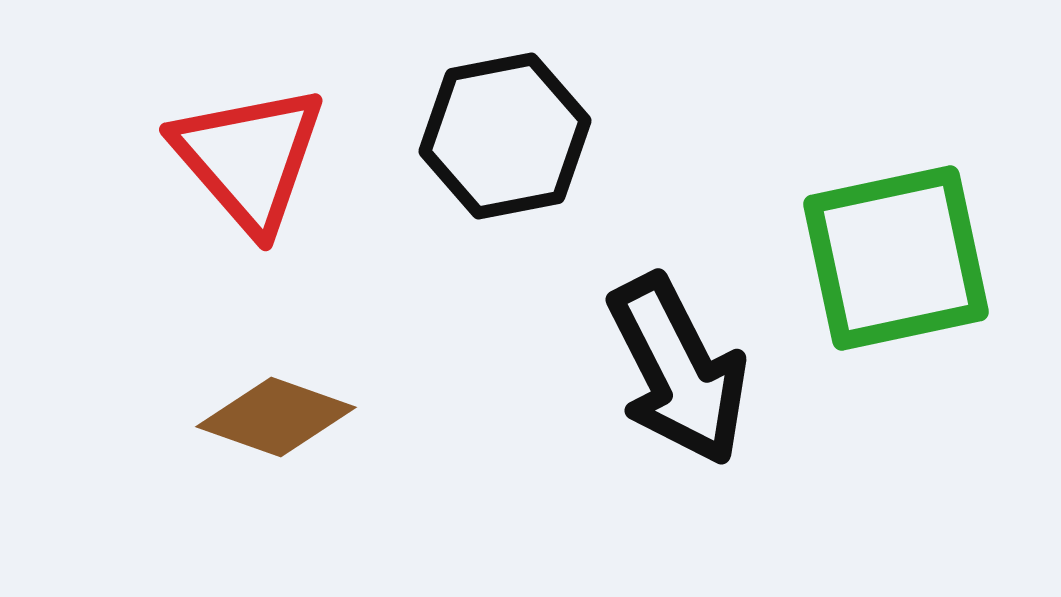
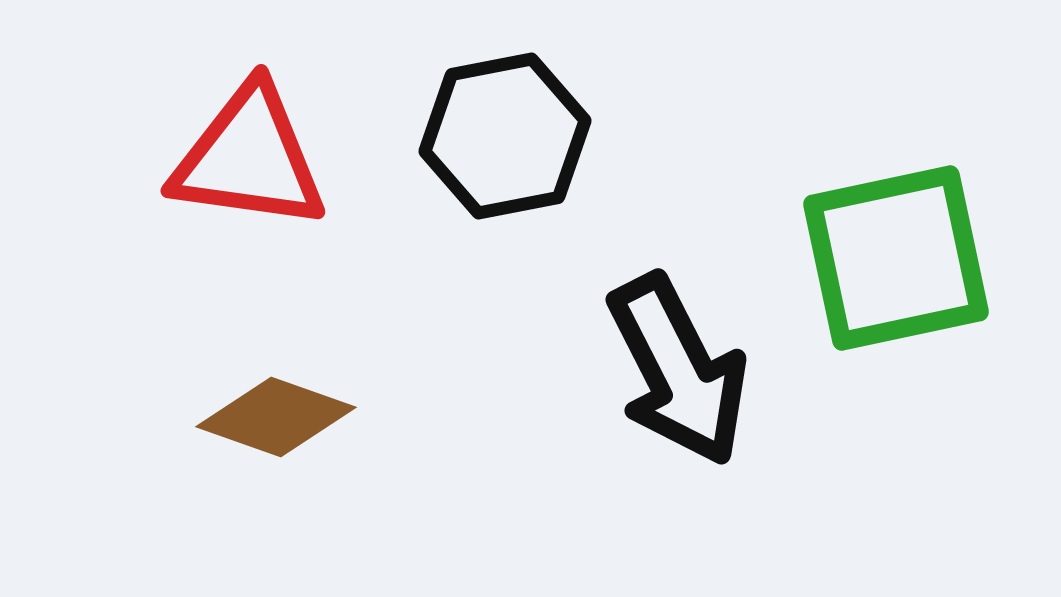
red triangle: rotated 41 degrees counterclockwise
